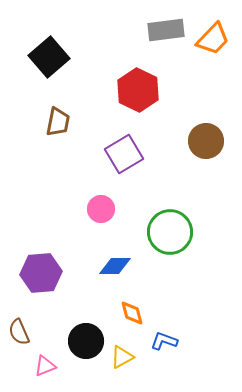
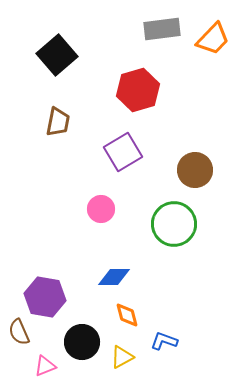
gray rectangle: moved 4 px left, 1 px up
black square: moved 8 px right, 2 px up
red hexagon: rotated 18 degrees clockwise
brown circle: moved 11 px left, 29 px down
purple square: moved 1 px left, 2 px up
green circle: moved 4 px right, 8 px up
blue diamond: moved 1 px left, 11 px down
purple hexagon: moved 4 px right, 24 px down; rotated 15 degrees clockwise
orange diamond: moved 5 px left, 2 px down
black circle: moved 4 px left, 1 px down
